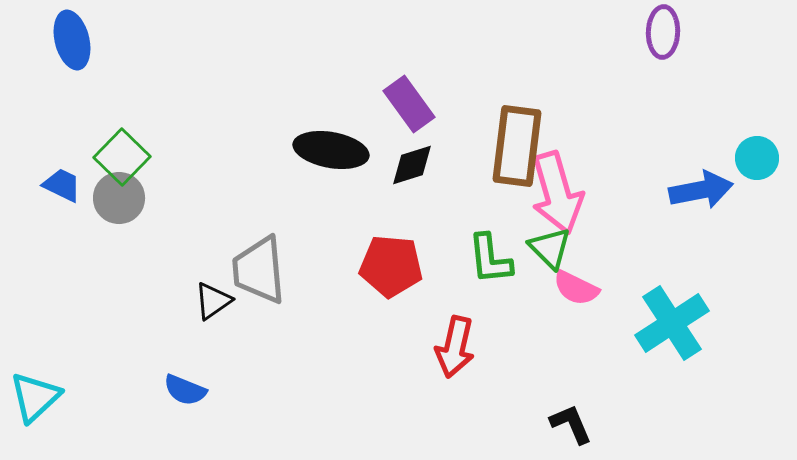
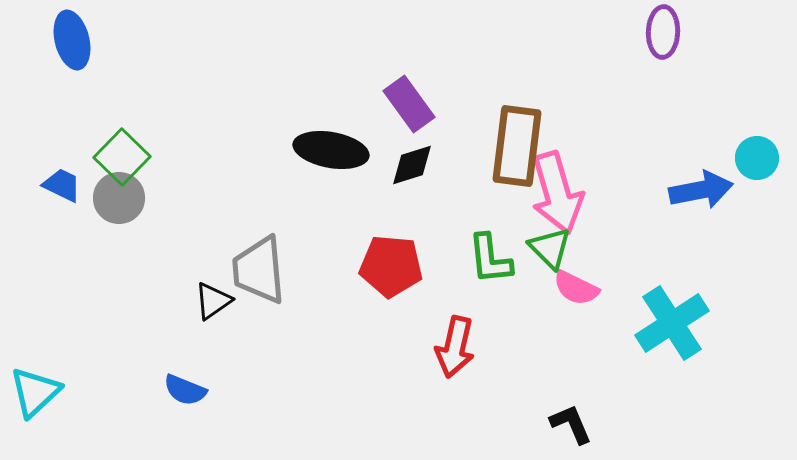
cyan triangle: moved 5 px up
